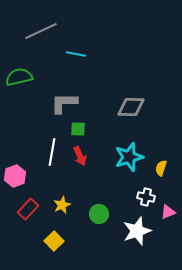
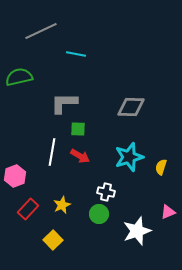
red arrow: rotated 36 degrees counterclockwise
yellow semicircle: moved 1 px up
white cross: moved 40 px left, 5 px up
yellow square: moved 1 px left, 1 px up
